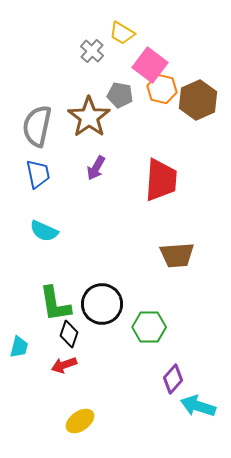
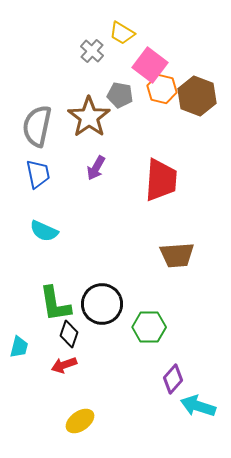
brown hexagon: moved 1 px left, 4 px up; rotated 15 degrees counterclockwise
